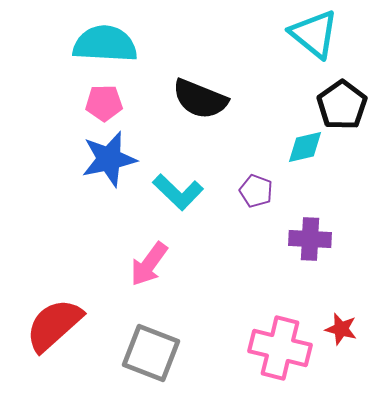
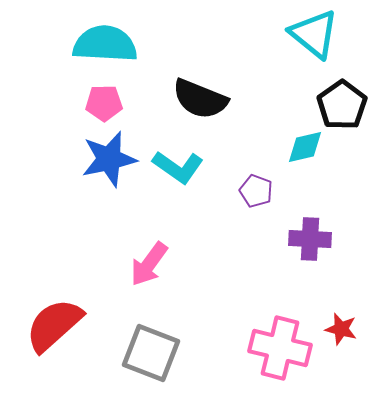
cyan L-shape: moved 25 px up; rotated 9 degrees counterclockwise
